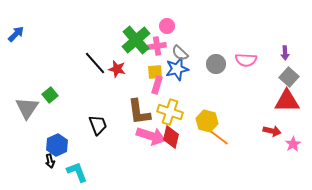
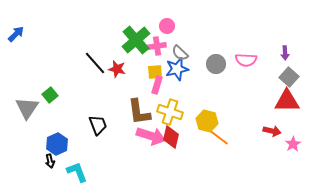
blue hexagon: moved 1 px up
